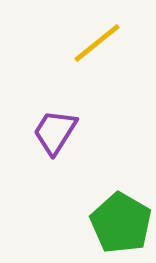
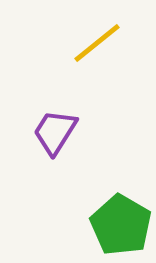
green pentagon: moved 2 px down
